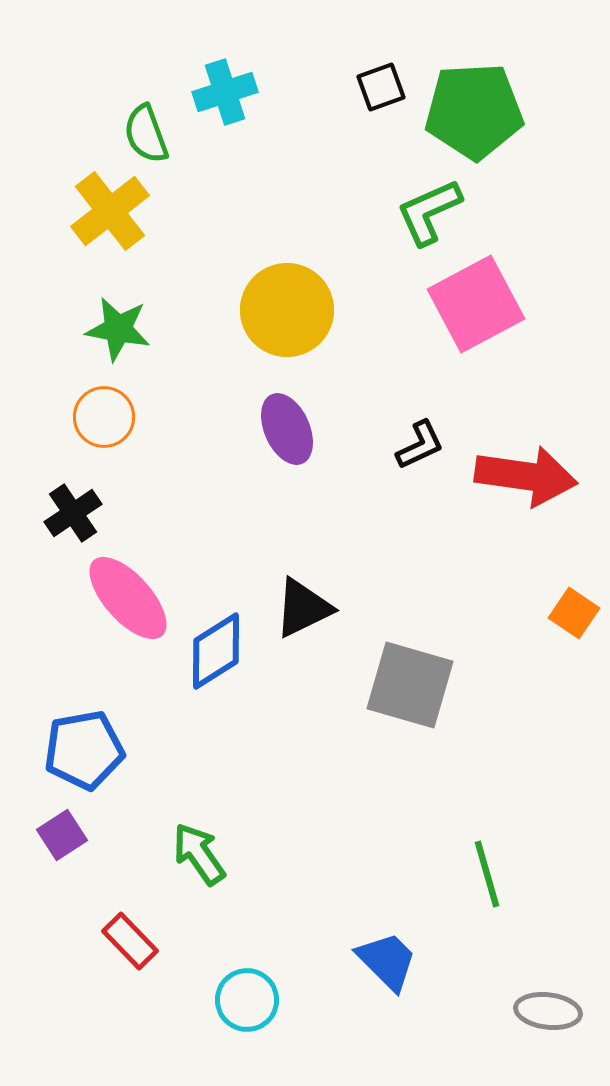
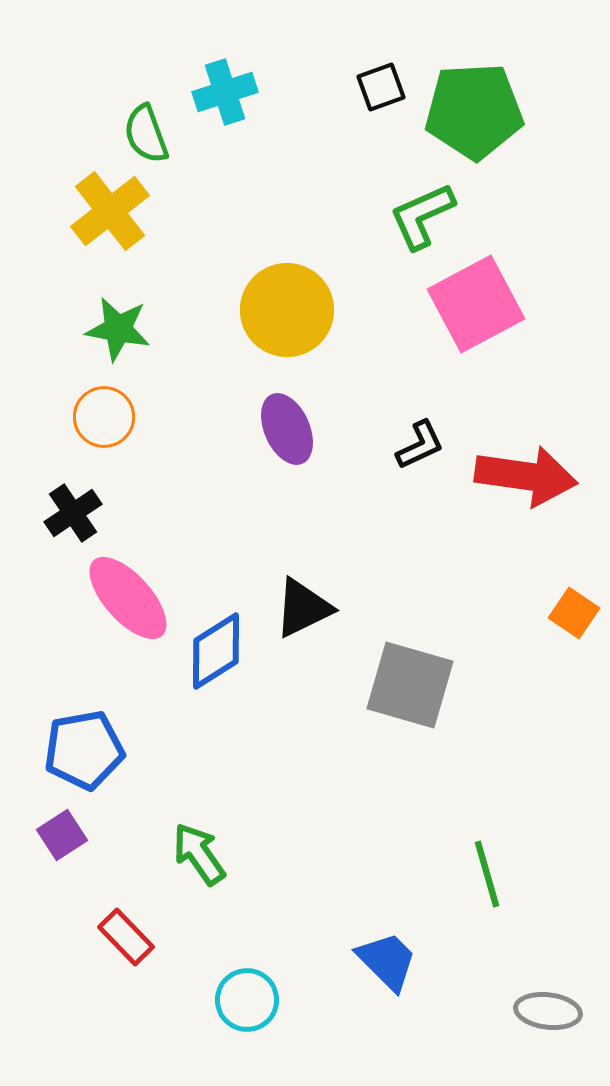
green L-shape: moved 7 px left, 4 px down
red rectangle: moved 4 px left, 4 px up
